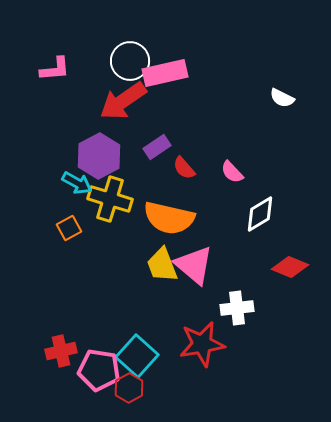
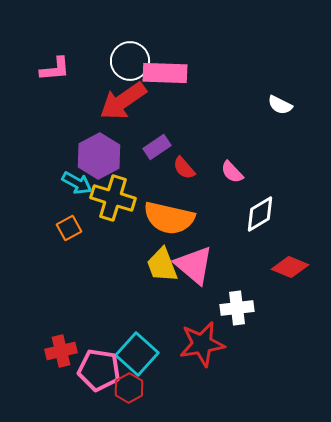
pink rectangle: rotated 15 degrees clockwise
white semicircle: moved 2 px left, 7 px down
yellow cross: moved 3 px right, 1 px up
cyan square: moved 2 px up
